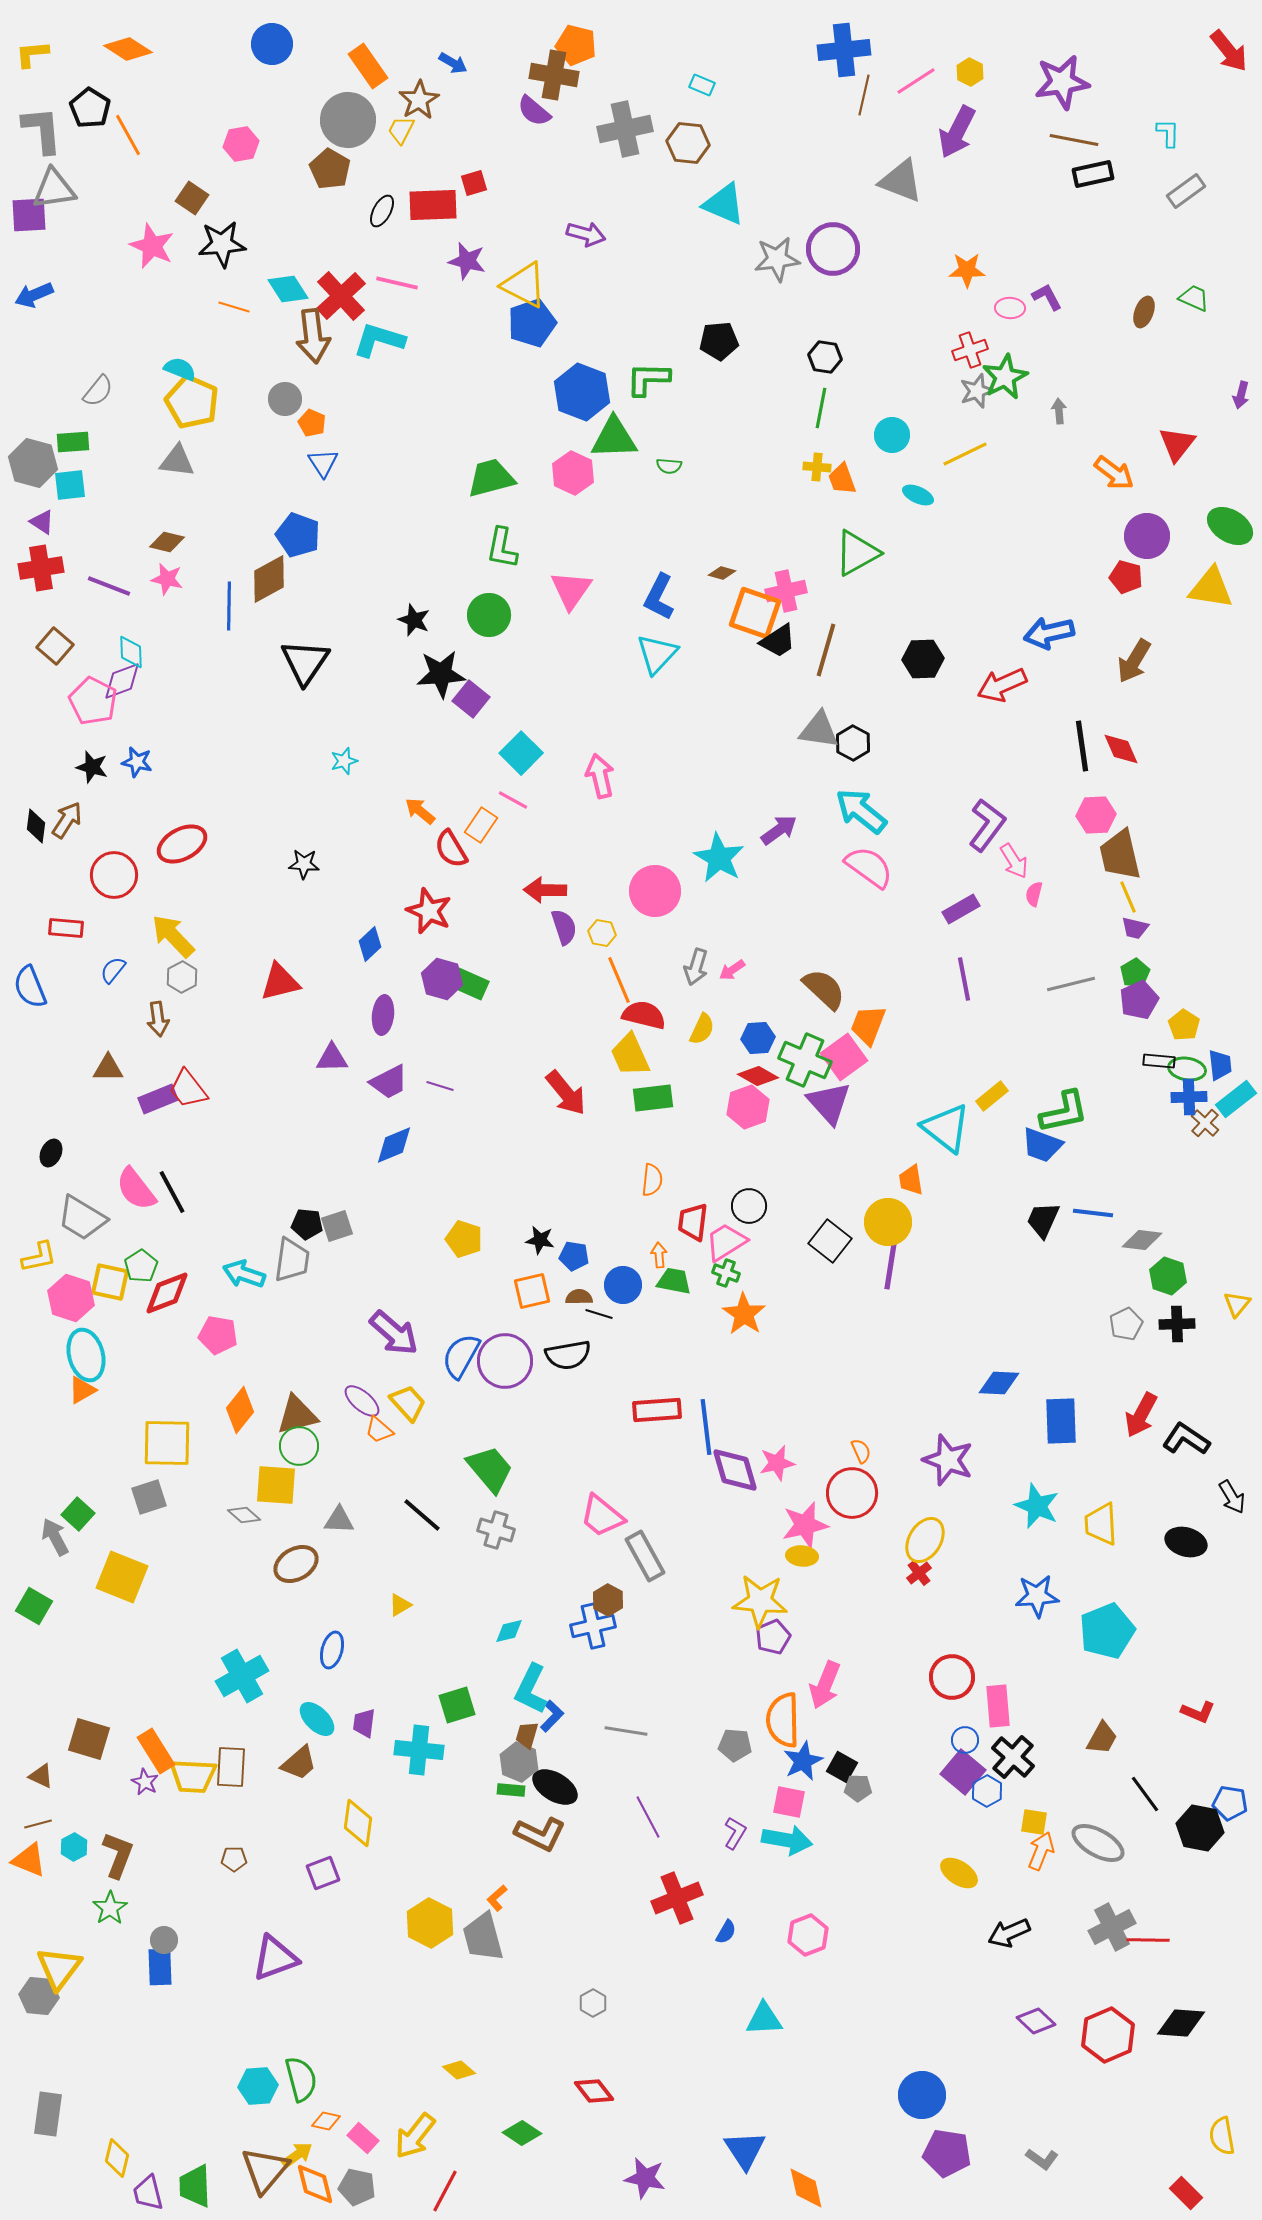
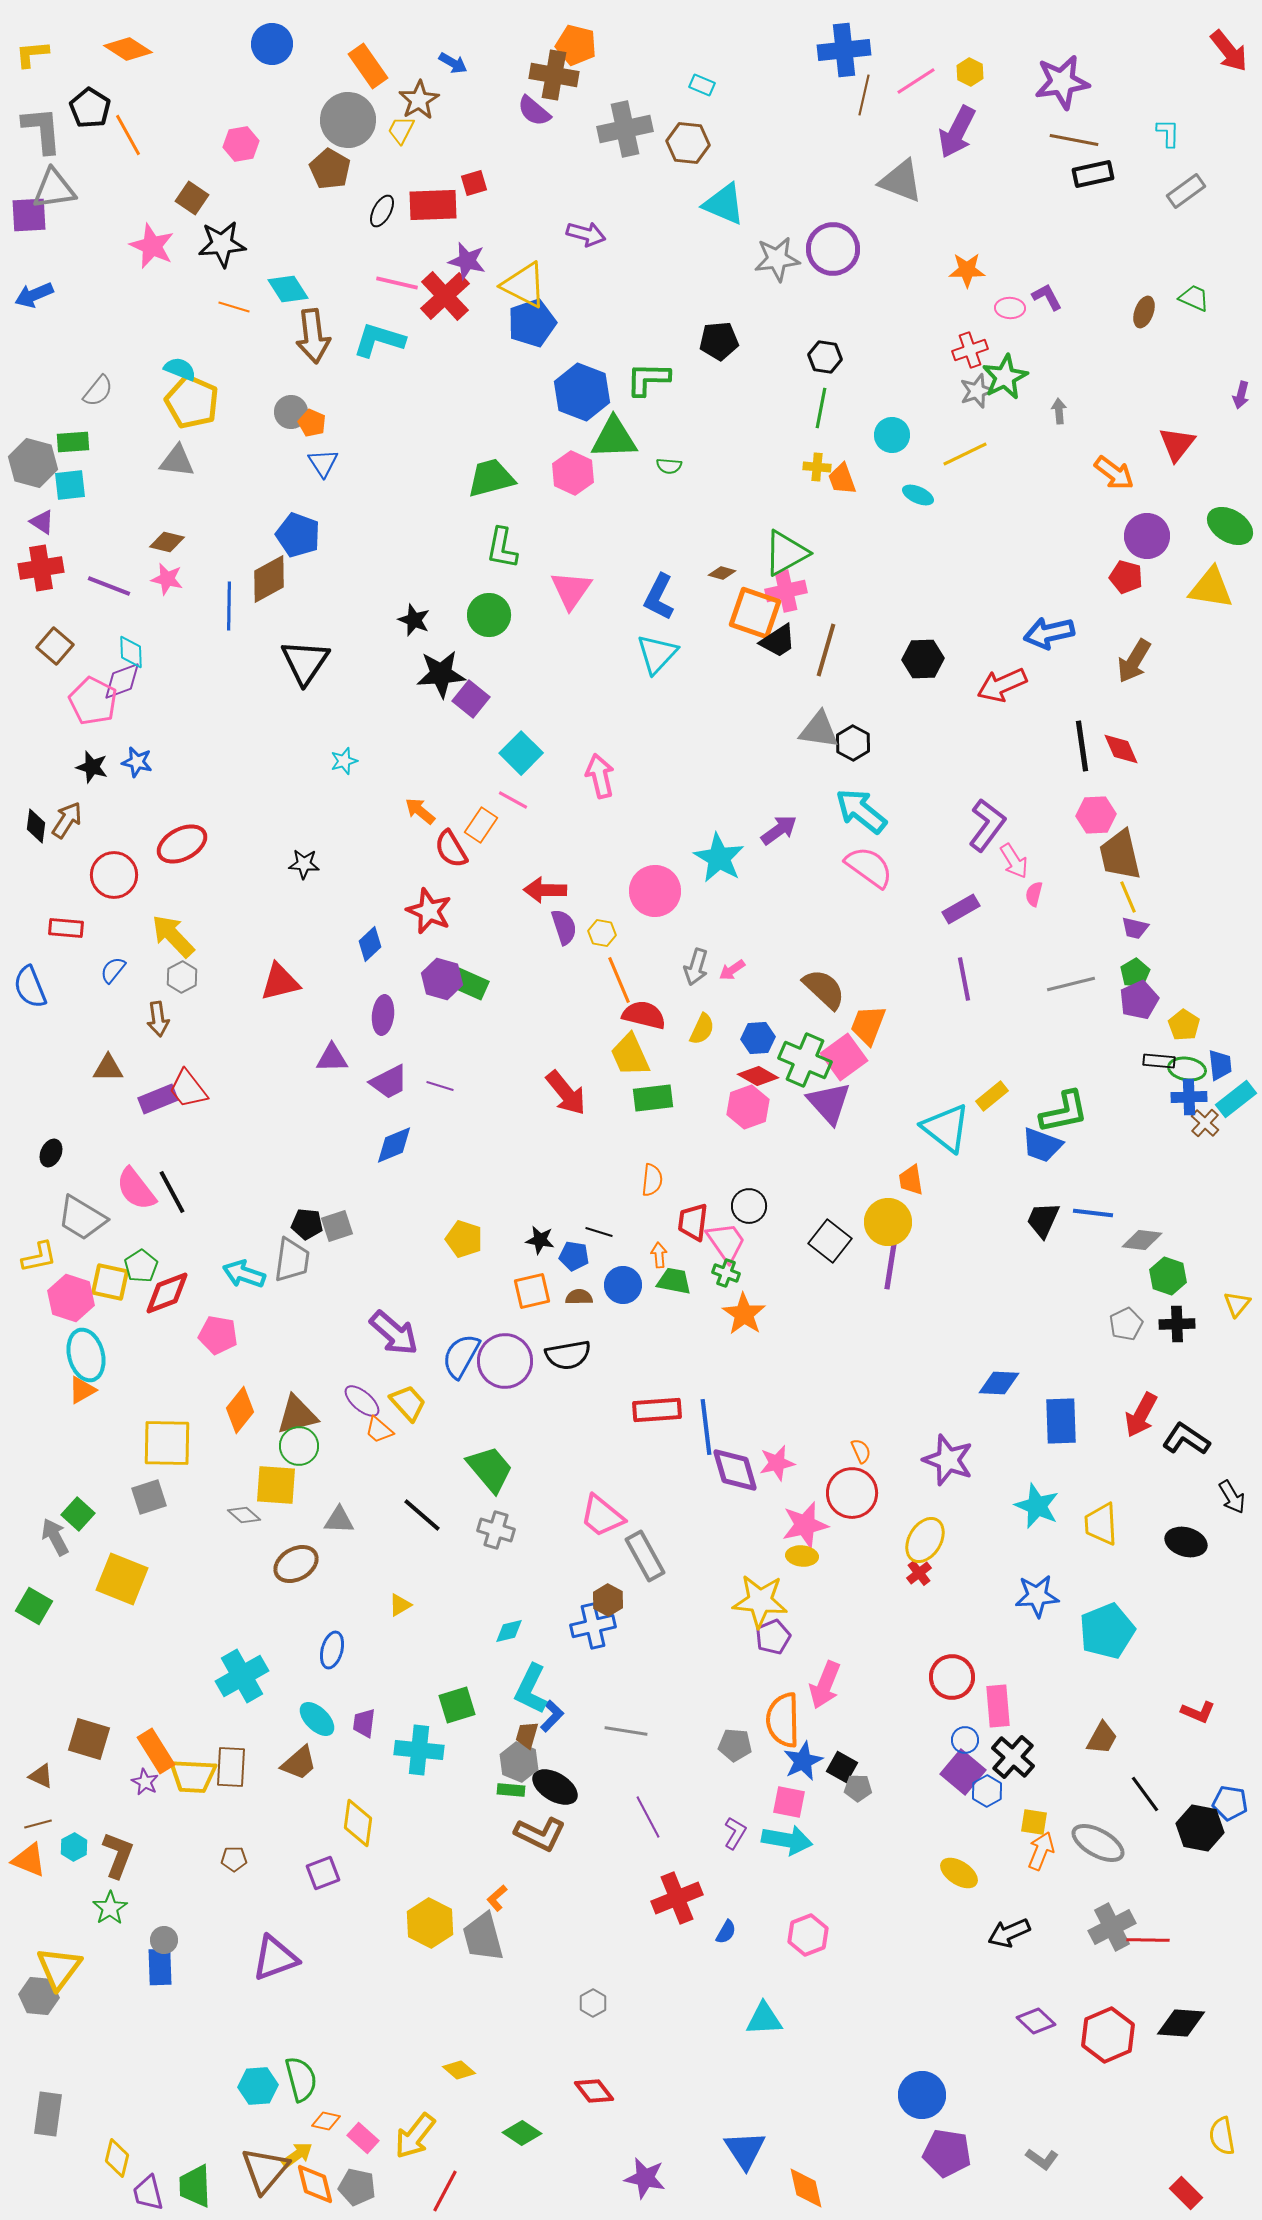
red cross at (341, 296): moved 104 px right
gray circle at (285, 399): moved 6 px right, 13 px down
green triangle at (857, 553): moved 71 px left
pink trapezoid at (726, 1242): rotated 87 degrees clockwise
black line at (599, 1314): moved 82 px up
yellow square at (122, 1577): moved 2 px down
